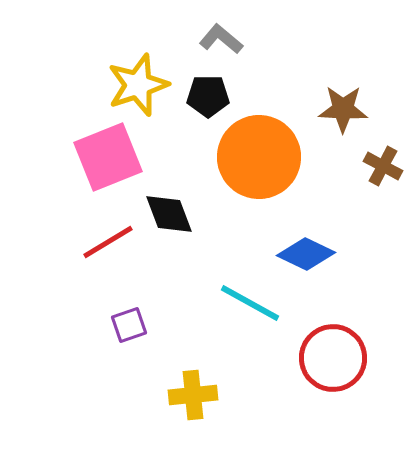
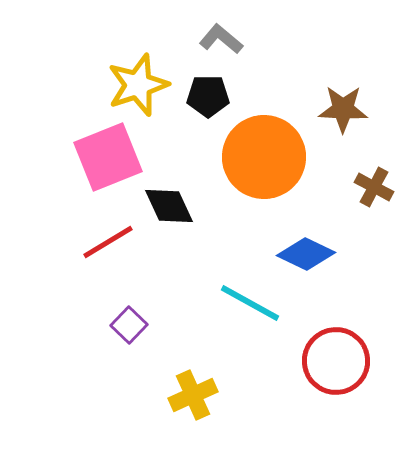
orange circle: moved 5 px right
brown cross: moved 9 px left, 21 px down
black diamond: moved 8 px up; rotated 4 degrees counterclockwise
purple square: rotated 27 degrees counterclockwise
red circle: moved 3 px right, 3 px down
yellow cross: rotated 18 degrees counterclockwise
